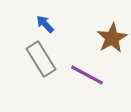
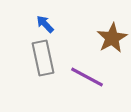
gray rectangle: moved 2 px right, 1 px up; rotated 20 degrees clockwise
purple line: moved 2 px down
